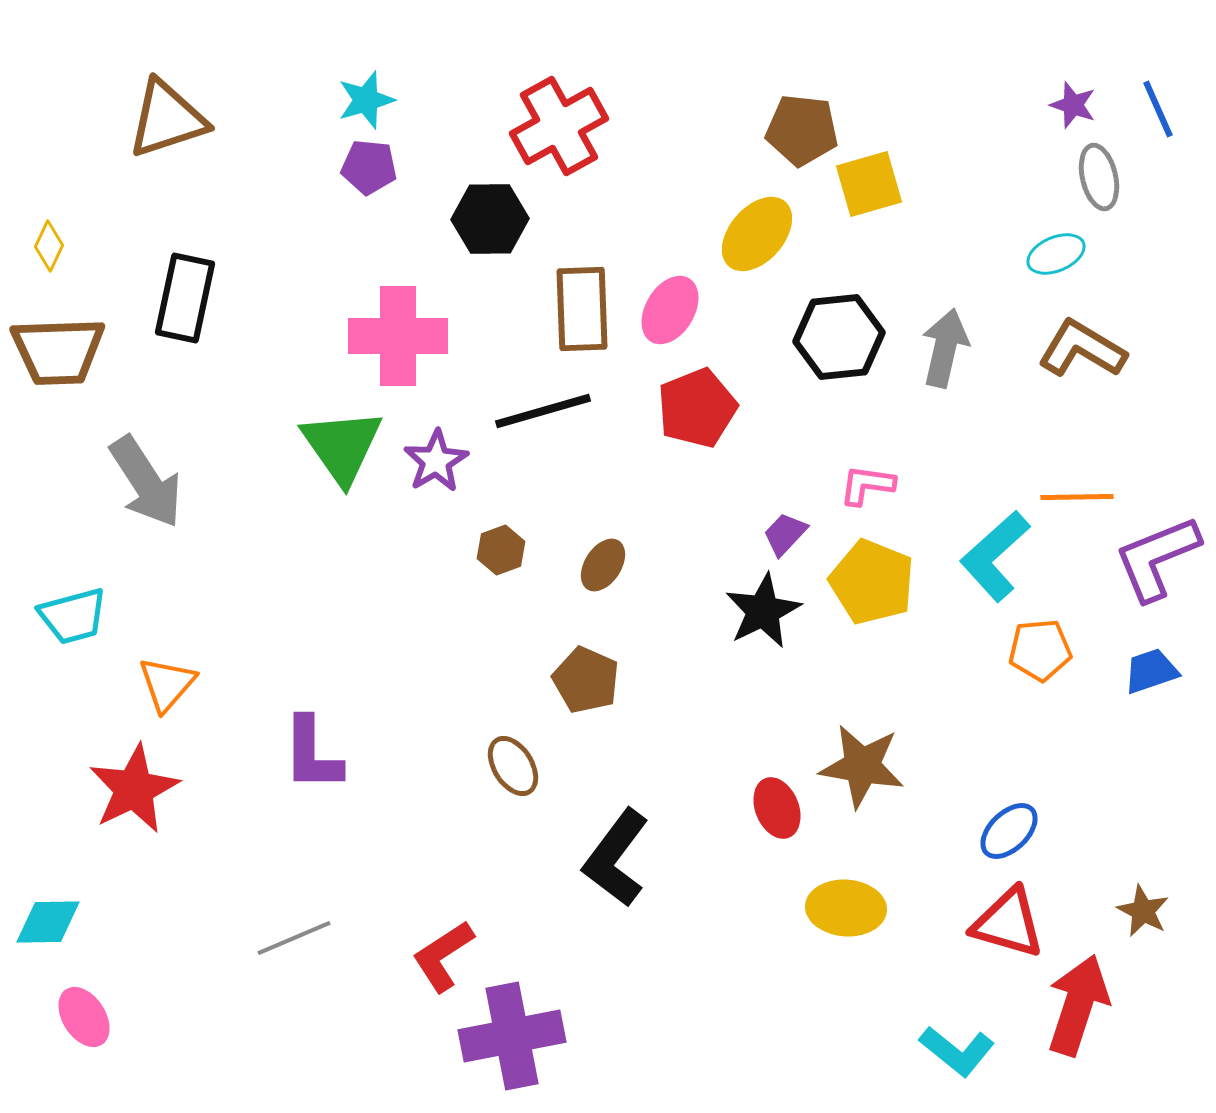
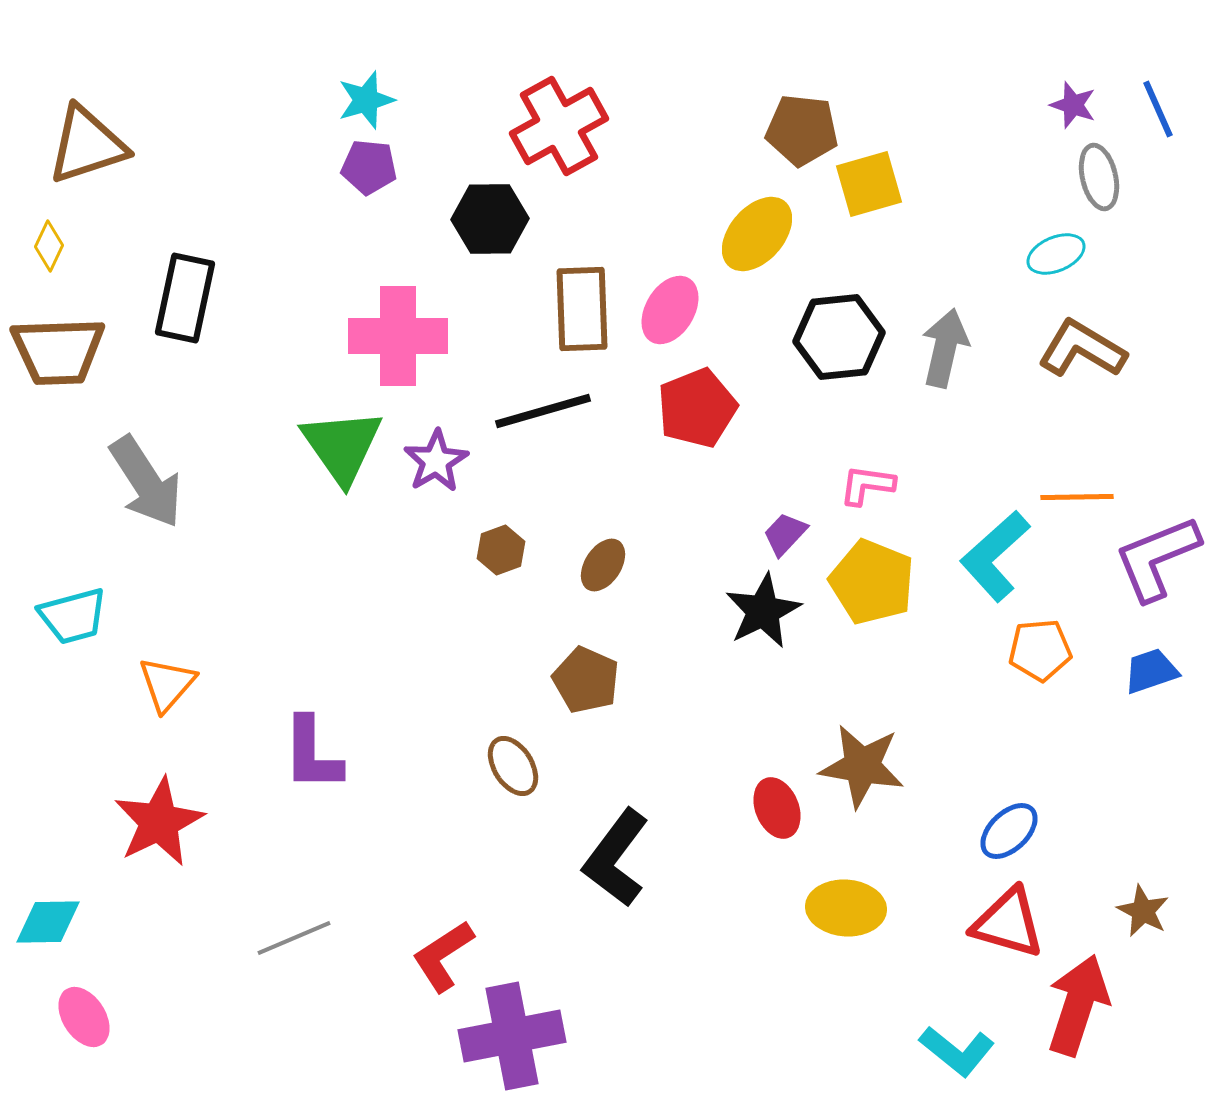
brown triangle at (167, 119): moved 80 px left, 26 px down
red star at (134, 789): moved 25 px right, 33 px down
